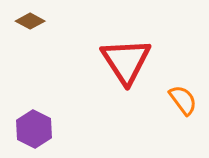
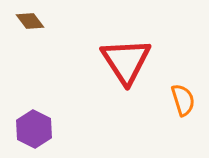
brown diamond: rotated 24 degrees clockwise
orange semicircle: rotated 20 degrees clockwise
